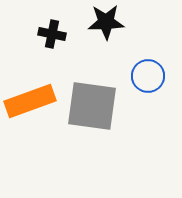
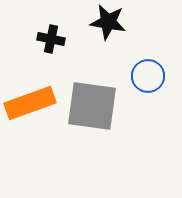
black star: moved 2 px right; rotated 12 degrees clockwise
black cross: moved 1 px left, 5 px down
orange rectangle: moved 2 px down
